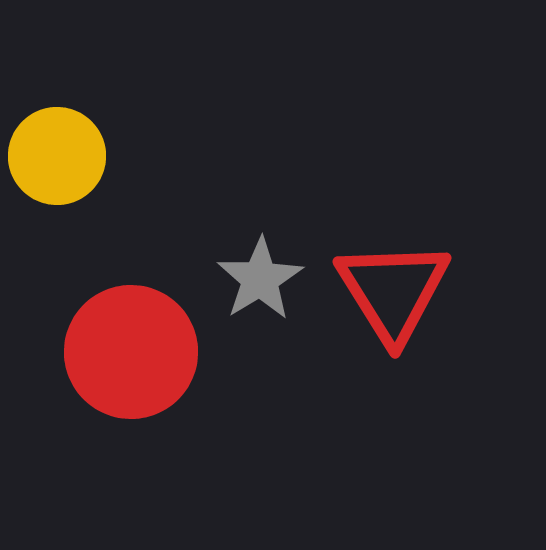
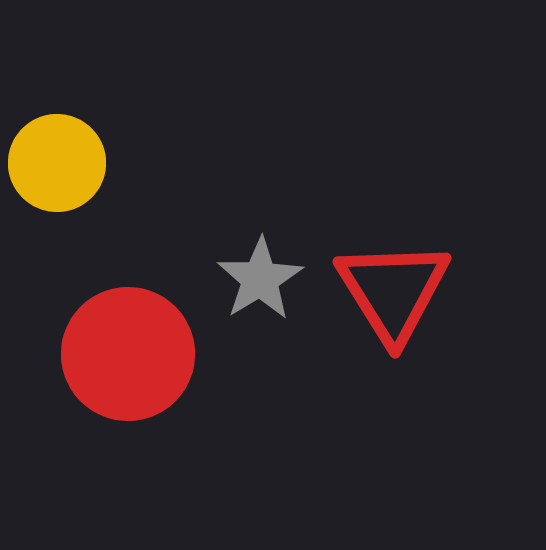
yellow circle: moved 7 px down
red circle: moved 3 px left, 2 px down
